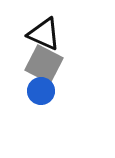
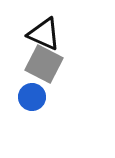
blue circle: moved 9 px left, 6 px down
